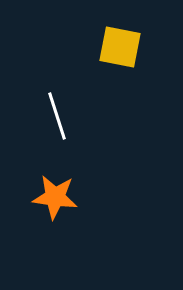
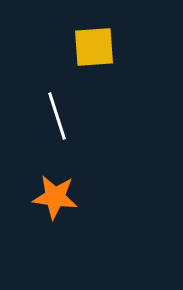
yellow square: moved 26 px left; rotated 15 degrees counterclockwise
